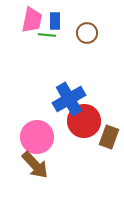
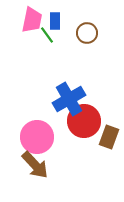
green line: rotated 48 degrees clockwise
